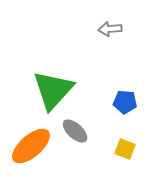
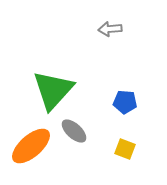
gray ellipse: moved 1 px left
